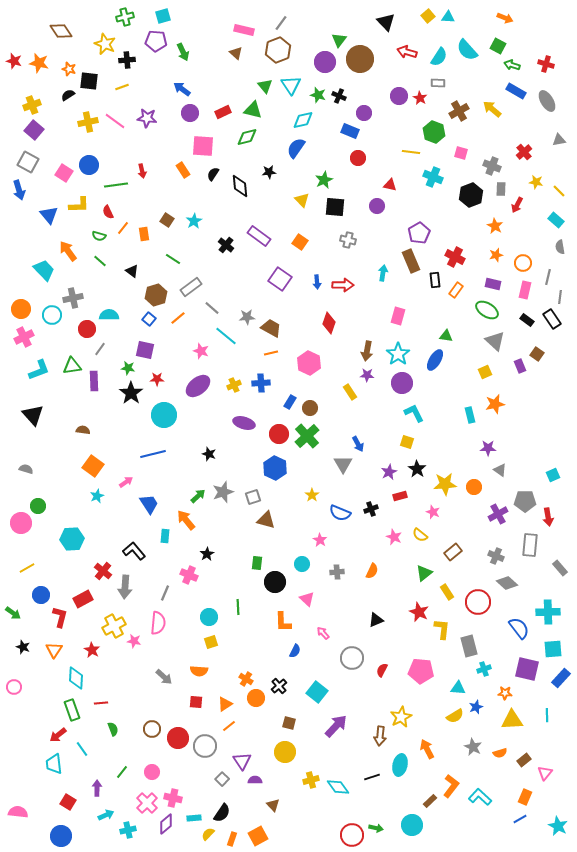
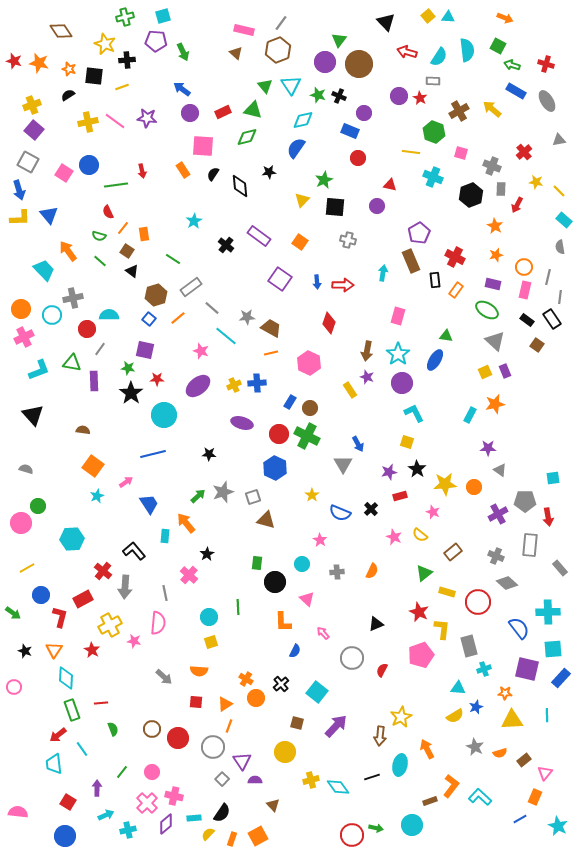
cyan semicircle at (467, 50): rotated 145 degrees counterclockwise
brown circle at (360, 59): moved 1 px left, 5 px down
black square at (89, 81): moved 5 px right, 5 px up
gray rectangle at (438, 83): moved 5 px left, 2 px up
yellow triangle at (302, 200): rotated 28 degrees clockwise
yellow L-shape at (79, 205): moved 59 px left, 13 px down
brown square at (167, 220): moved 40 px left, 31 px down
cyan rectangle at (556, 220): moved 8 px right
orange circle at (523, 263): moved 1 px right, 4 px down
brown square at (537, 354): moved 9 px up
green triangle at (72, 366): moved 3 px up; rotated 18 degrees clockwise
purple rectangle at (520, 366): moved 15 px left, 5 px down
purple star at (367, 375): moved 2 px down; rotated 16 degrees clockwise
blue cross at (261, 383): moved 4 px left
yellow rectangle at (350, 392): moved 2 px up
cyan rectangle at (470, 415): rotated 42 degrees clockwise
purple ellipse at (244, 423): moved 2 px left
green cross at (307, 436): rotated 20 degrees counterclockwise
black star at (209, 454): rotated 16 degrees counterclockwise
purple star at (389, 472): rotated 14 degrees clockwise
cyan square at (553, 475): moved 3 px down; rotated 16 degrees clockwise
black cross at (371, 509): rotated 24 degrees counterclockwise
orange arrow at (186, 520): moved 3 px down
pink cross at (189, 575): rotated 18 degrees clockwise
yellow rectangle at (447, 592): rotated 42 degrees counterclockwise
gray line at (165, 593): rotated 35 degrees counterclockwise
black triangle at (376, 620): moved 4 px down
yellow cross at (114, 626): moved 4 px left, 1 px up
black star at (23, 647): moved 2 px right, 4 px down
pink pentagon at (421, 671): moved 16 px up; rotated 25 degrees counterclockwise
cyan diamond at (76, 678): moved 10 px left
black cross at (279, 686): moved 2 px right, 2 px up
brown square at (289, 723): moved 8 px right
orange line at (229, 726): rotated 32 degrees counterclockwise
gray circle at (205, 746): moved 8 px right, 1 px down
gray star at (473, 747): moved 2 px right
orange rectangle at (525, 797): moved 10 px right
pink cross at (173, 798): moved 1 px right, 2 px up
brown rectangle at (430, 801): rotated 24 degrees clockwise
blue circle at (61, 836): moved 4 px right
